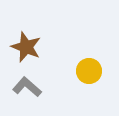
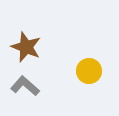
gray L-shape: moved 2 px left, 1 px up
